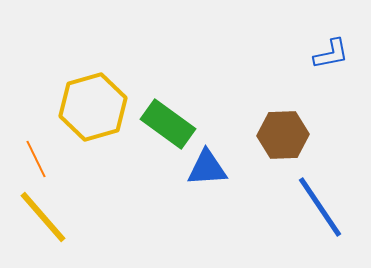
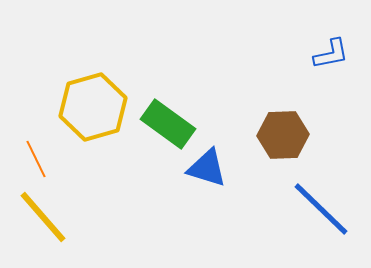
blue triangle: rotated 21 degrees clockwise
blue line: moved 1 px right, 2 px down; rotated 12 degrees counterclockwise
